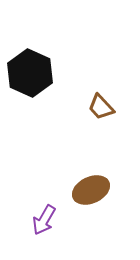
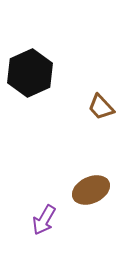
black hexagon: rotated 12 degrees clockwise
